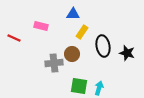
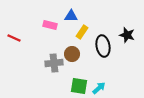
blue triangle: moved 2 px left, 2 px down
pink rectangle: moved 9 px right, 1 px up
black star: moved 18 px up
cyan arrow: rotated 32 degrees clockwise
